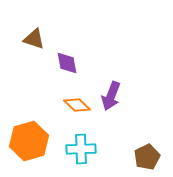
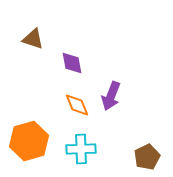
brown triangle: moved 1 px left
purple diamond: moved 5 px right
orange diamond: rotated 24 degrees clockwise
